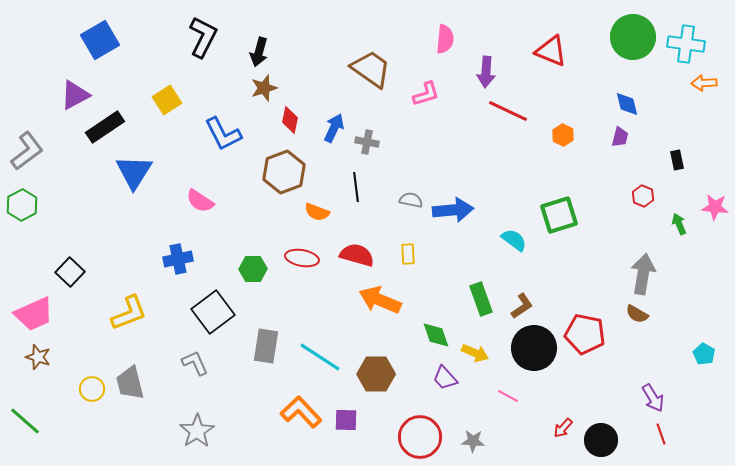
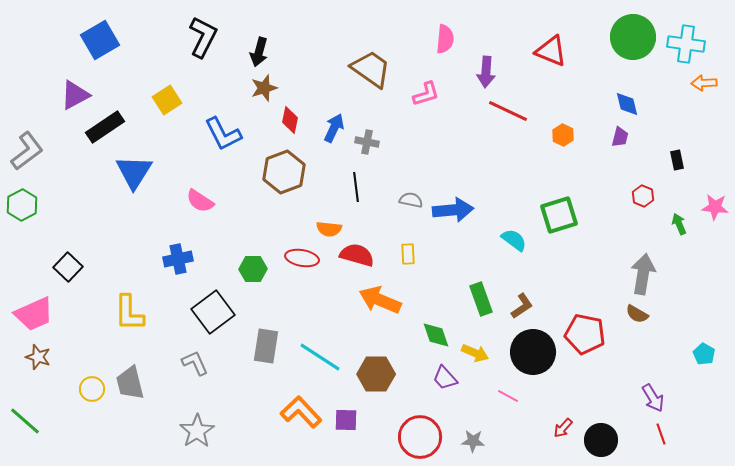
orange semicircle at (317, 212): moved 12 px right, 17 px down; rotated 15 degrees counterclockwise
black square at (70, 272): moved 2 px left, 5 px up
yellow L-shape at (129, 313): rotated 111 degrees clockwise
black circle at (534, 348): moved 1 px left, 4 px down
